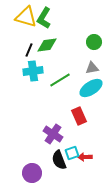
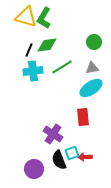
green line: moved 2 px right, 13 px up
red rectangle: moved 4 px right, 1 px down; rotated 18 degrees clockwise
purple circle: moved 2 px right, 4 px up
